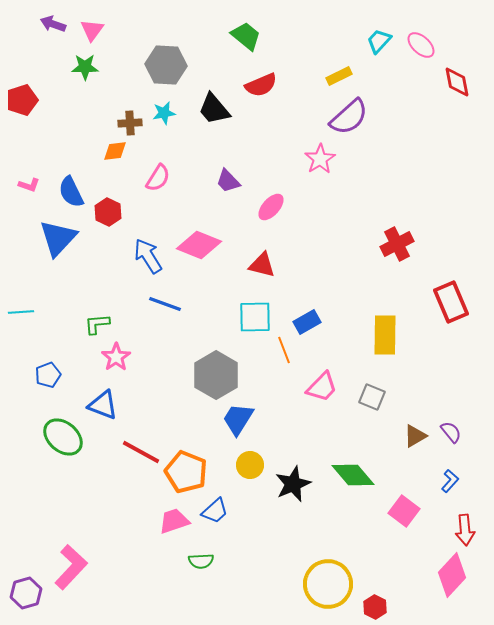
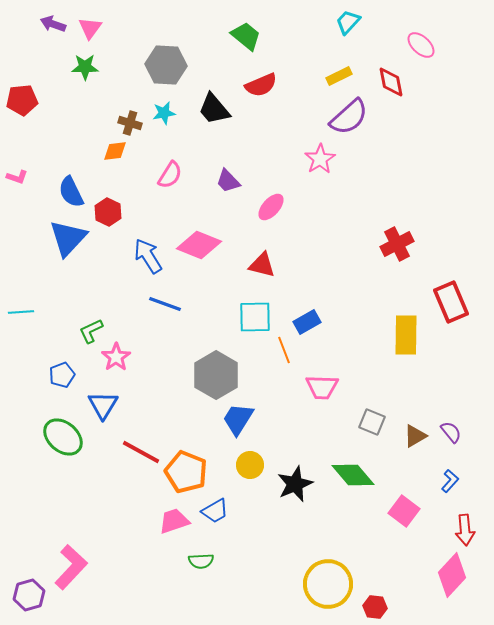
pink triangle at (92, 30): moved 2 px left, 2 px up
cyan trapezoid at (379, 41): moved 31 px left, 19 px up
red diamond at (457, 82): moved 66 px left
red pentagon at (22, 100): rotated 12 degrees clockwise
brown cross at (130, 123): rotated 20 degrees clockwise
pink semicircle at (158, 178): moved 12 px right, 3 px up
pink L-shape at (29, 185): moved 12 px left, 8 px up
blue triangle at (58, 238): moved 10 px right
green L-shape at (97, 324): moved 6 px left, 7 px down; rotated 20 degrees counterclockwise
yellow rectangle at (385, 335): moved 21 px right
blue pentagon at (48, 375): moved 14 px right
pink trapezoid at (322, 387): rotated 48 degrees clockwise
gray square at (372, 397): moved 25 px down
blue triangle at (103, 405): rotated 40 degrees clockwise
black star at (293, 484): moved 2 px right
blue trapezoid at (215, 511): rotated 12 degrees clockwise
purple hexagon at (26, 593): moved 3 px right, 2 px down
red hexagon at (375, 607): rotated 20 degrees counterclockwise
